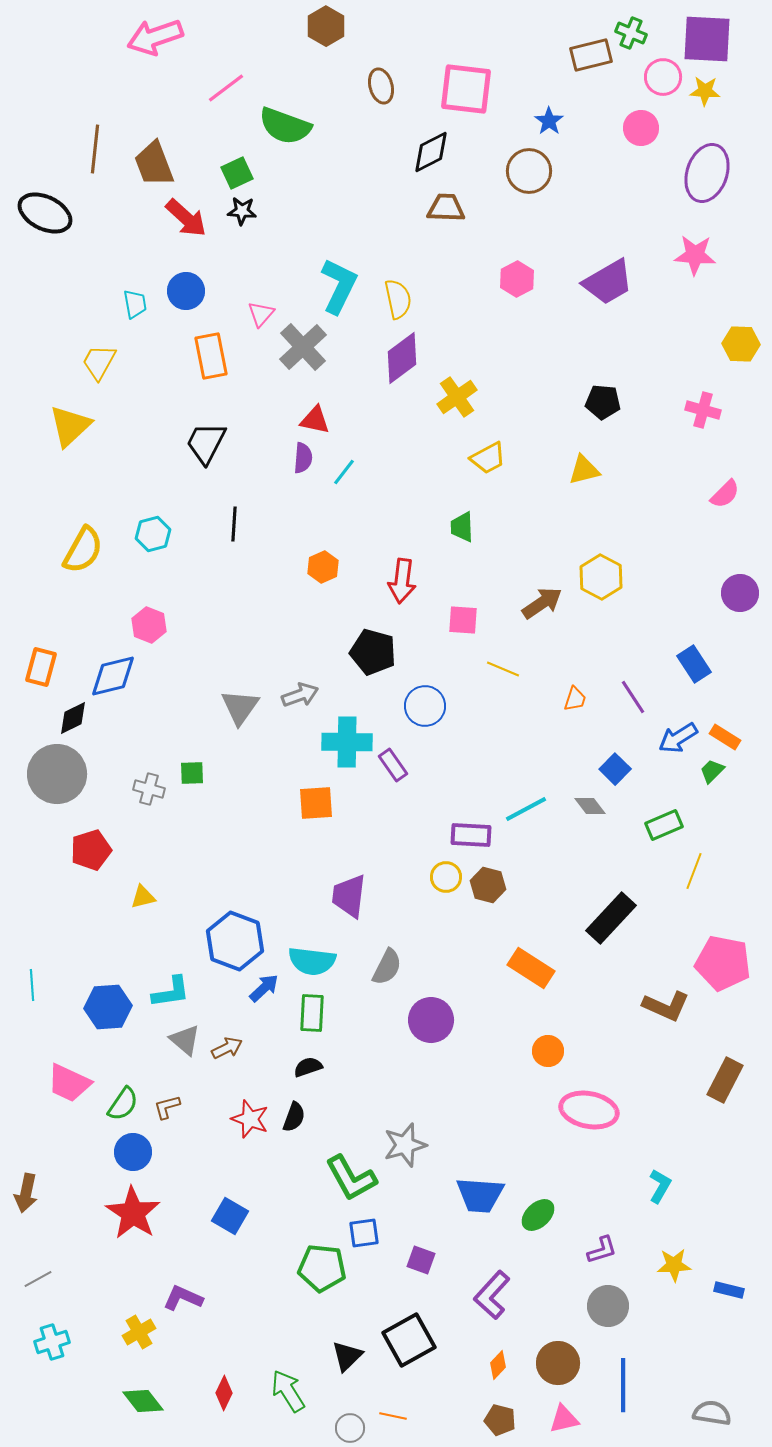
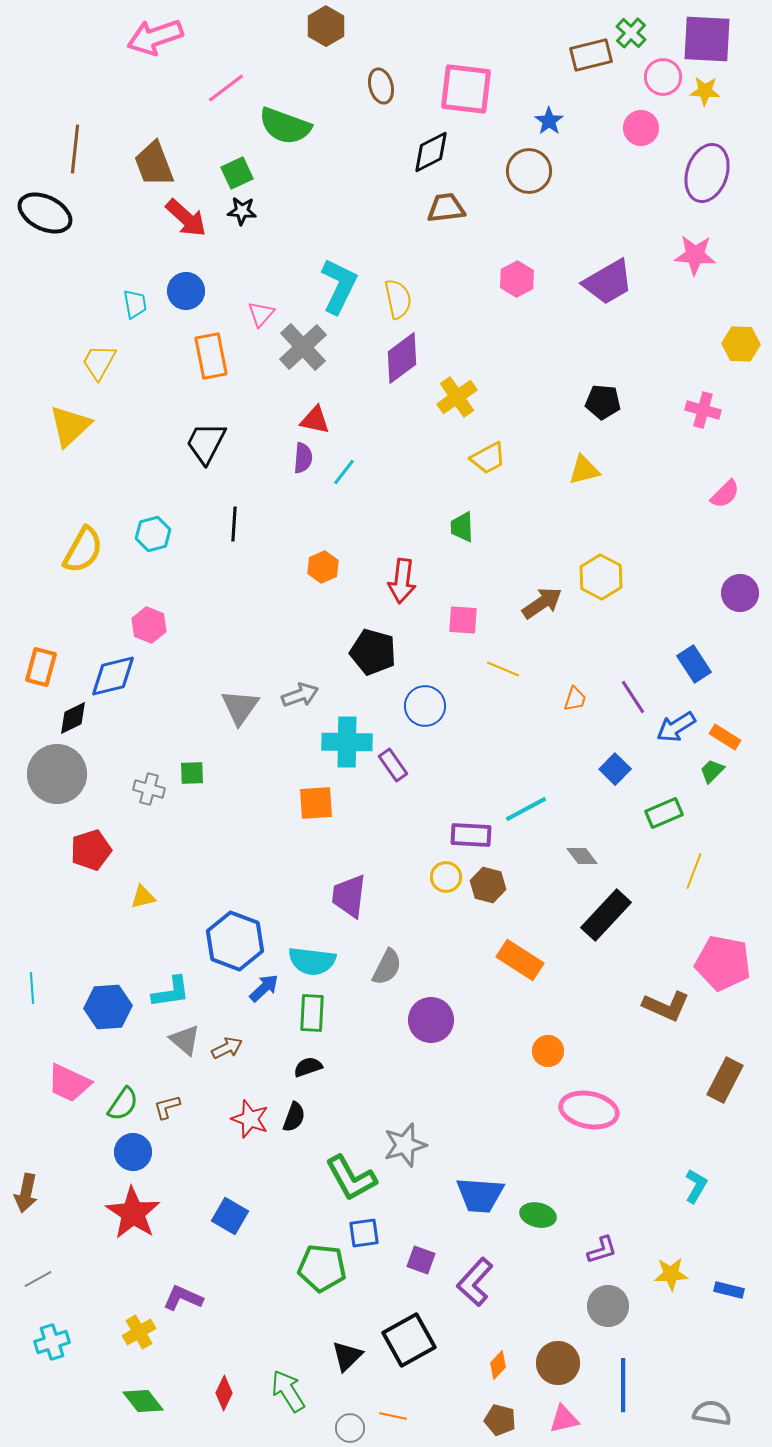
green cross at (631, 33): rotated 20 degrees clockwise
brown line at (95, 149): moved 20 px left
brown trapezoid at (446, 208): rotated 9 degrees counterclockwise
blue arrow at (678, 738): moved 2 px left, 11 px up
gray diamond at (590, 806): moved 8 px left, 50 px down
green rectangle at (664, 825): moved 12 px up
black rectangle at (611, 918): moved 5 px left, 3 px up
orange rectangle at (531, 968): moved 11 px left, 8 px up
cyan line at (32, 985): moved 3 px down
cyan L-shape at (660, 1186): moved 36 px right
green ellipse at (538, 1215): rotated 56 degrees clockwise
yellow star at (674, 1265): moved 3 px left, 9 px down
purple L-shape at (492, 1295): moved 17 px left, 13 px up
